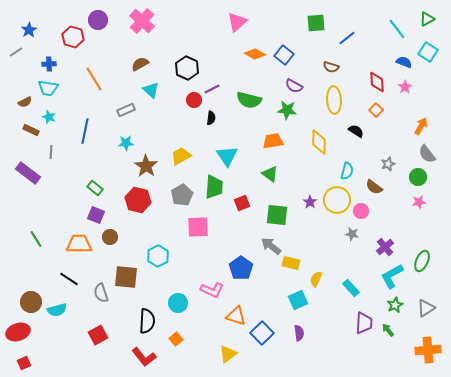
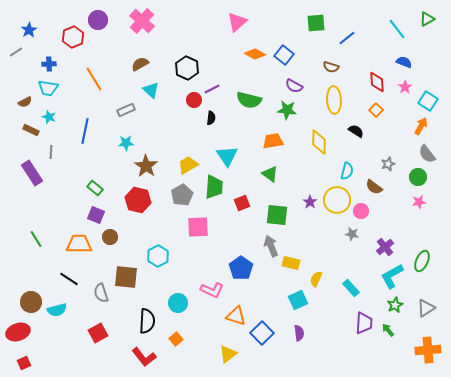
red hexagon at (73, 37): rotated 20 degrees clockwise
cyan square at (428, 52): moved 49 px down
yellow trapezoid at (181, 156): moved 7 px right, 9 px down
purple rectangle at (28, 173): moved 4 px right; rotated 20 degrees clockwise
gray arrow at (271, 246): rotated 30 degrees clockwise
red square at (98, 335): moved 2 px up
